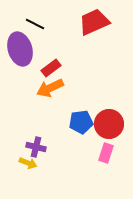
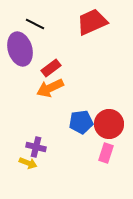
red trapezoid: moved 2 px left
